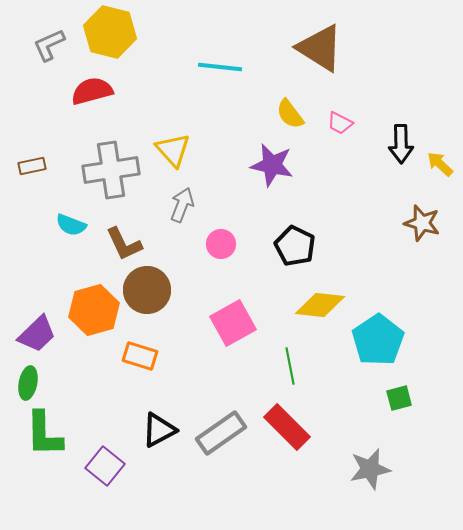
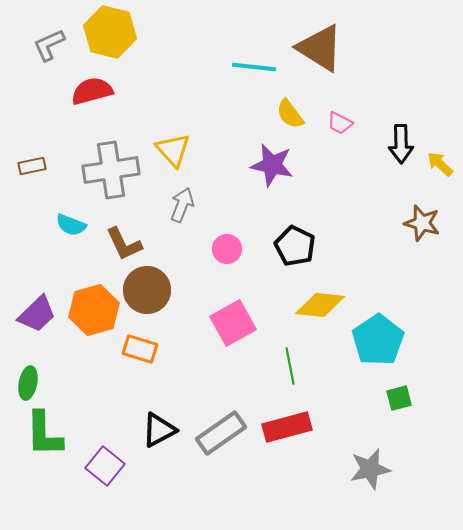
cyan line: moved 34 px right
pink circle: moved 6 px right, 5 px down
purple trapezoid: moved 20 px up
orange rectangle: moved 7 px up
red rectangle: rotated 60 degrees counterclockwise
